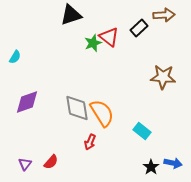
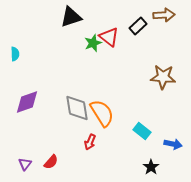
black triangle: moved 2 px down
black rectangle: moved 1 px left, 2 px up
cyan semicircle: moved 3 px up; rotated 32 degrees counterclockwise
blue arrow: moved 19 px up
